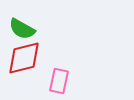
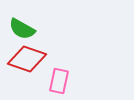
red diamond: moved 3 px right, 1 px down; rotated 33 degrees clockwise
